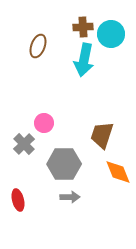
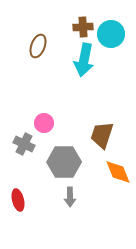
gray cross: rotated 20 degrees counterclockwise
gray hexagon: moved 2 px up
gray arrow: rotated 90 degrees clockwise
